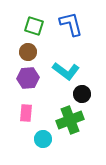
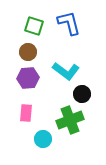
blue L-shape: moved 2 px left, 1 px up
